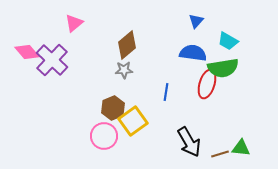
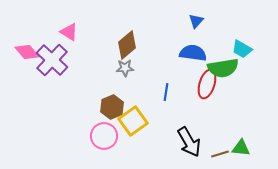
pink triangle: moved 5 px left, 9 px down; rotated 48 degrees counterclockwise
cyan trapezoid: moved 14 px right, 8 px down
gray star: moved 1 px right, 2 px up
brown hexagon: moved 1 px left, 1 px up
